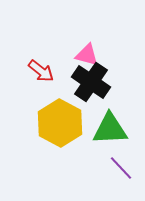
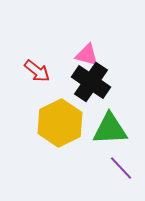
red arrow: moved 4 px left
yellow hexagon: rotated 6 degrees clockwise
